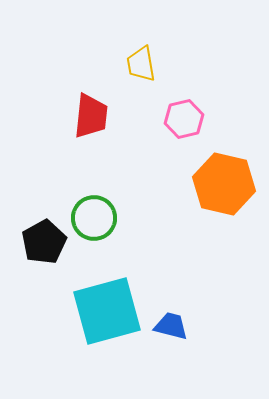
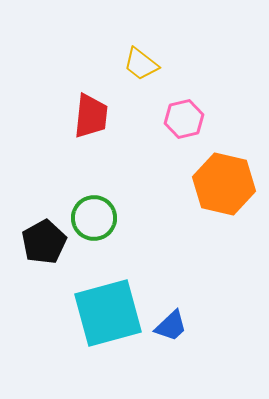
yellow trapezoid: rotated 42 degrees counterclockwise
cyan square: moved 1 px right, 2 px down
blue trapezoid: rotated 123 degrees clockwise
